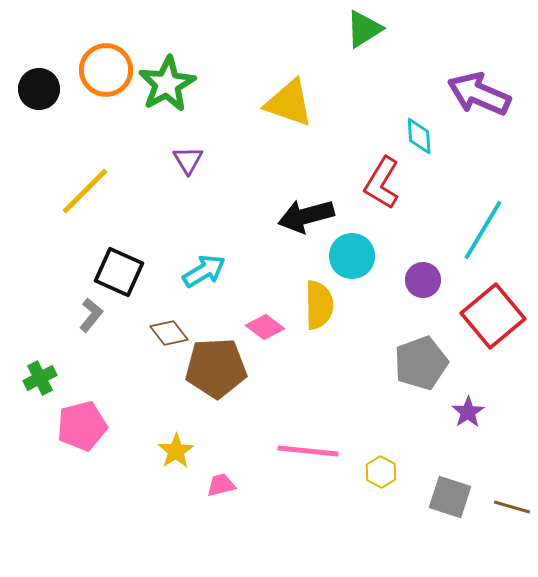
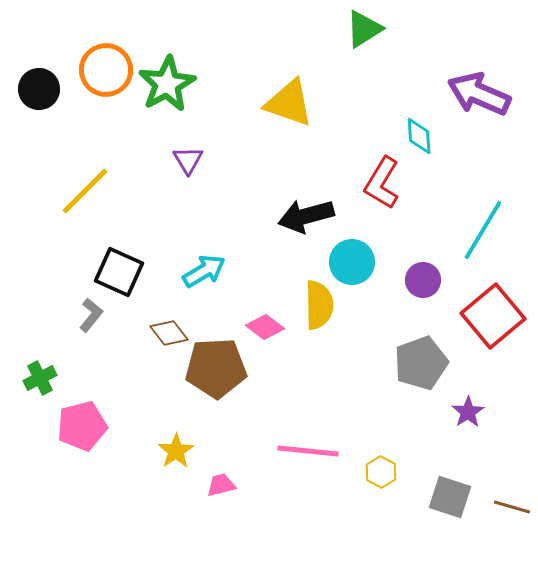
cyan circle: moved 6 px down
